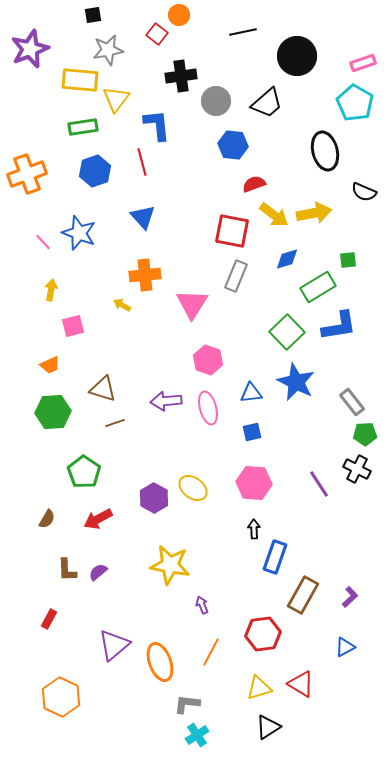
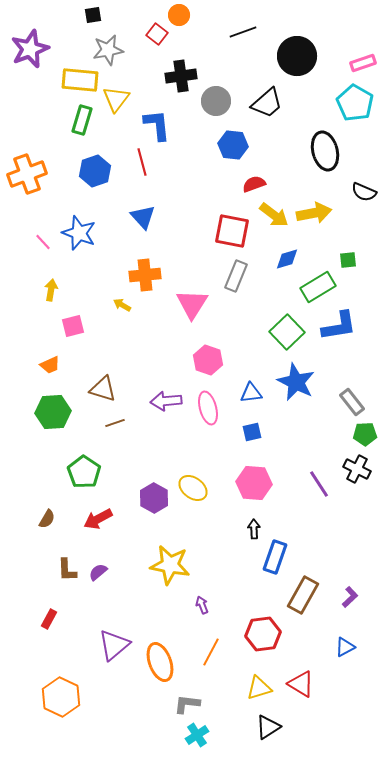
black line at (243, 32): rotated 8 degrees counterclockwise
green rectangle at (83, 127): moved 1 px left, 7 px up; rotated 64 degrees counterclockwise
